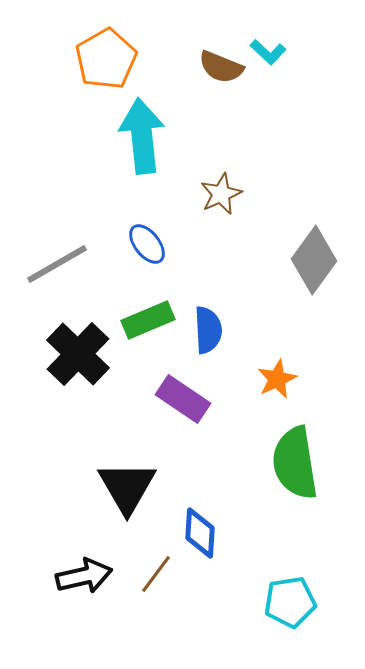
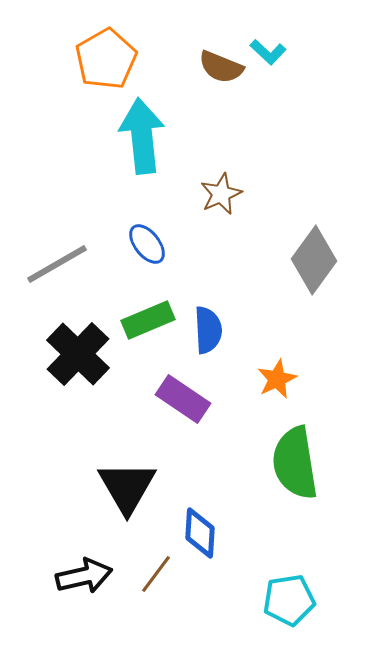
cyan pentagon: moved 1 px left, 2 px up
